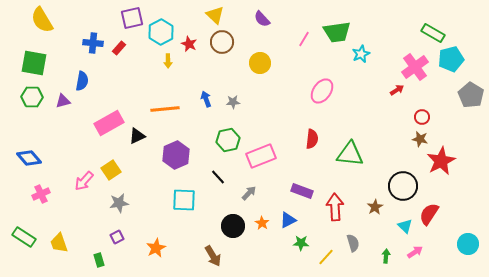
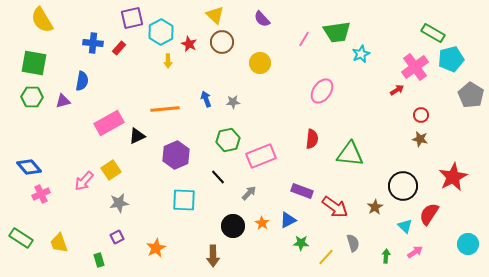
red circle at (422, 117): moved 1 px left, 2 px up
blue diamond at (29, 158): moved 9 px down
red star at (441, 161): moved 12 px right, 16 px down
red arrow at (335, 207): rotated 128 degrees clockwise
green rectangle at (24, 237): moved 3 px left, 1 px down
brown arrow at (213, 256): rotated 30 degrees clockwise
